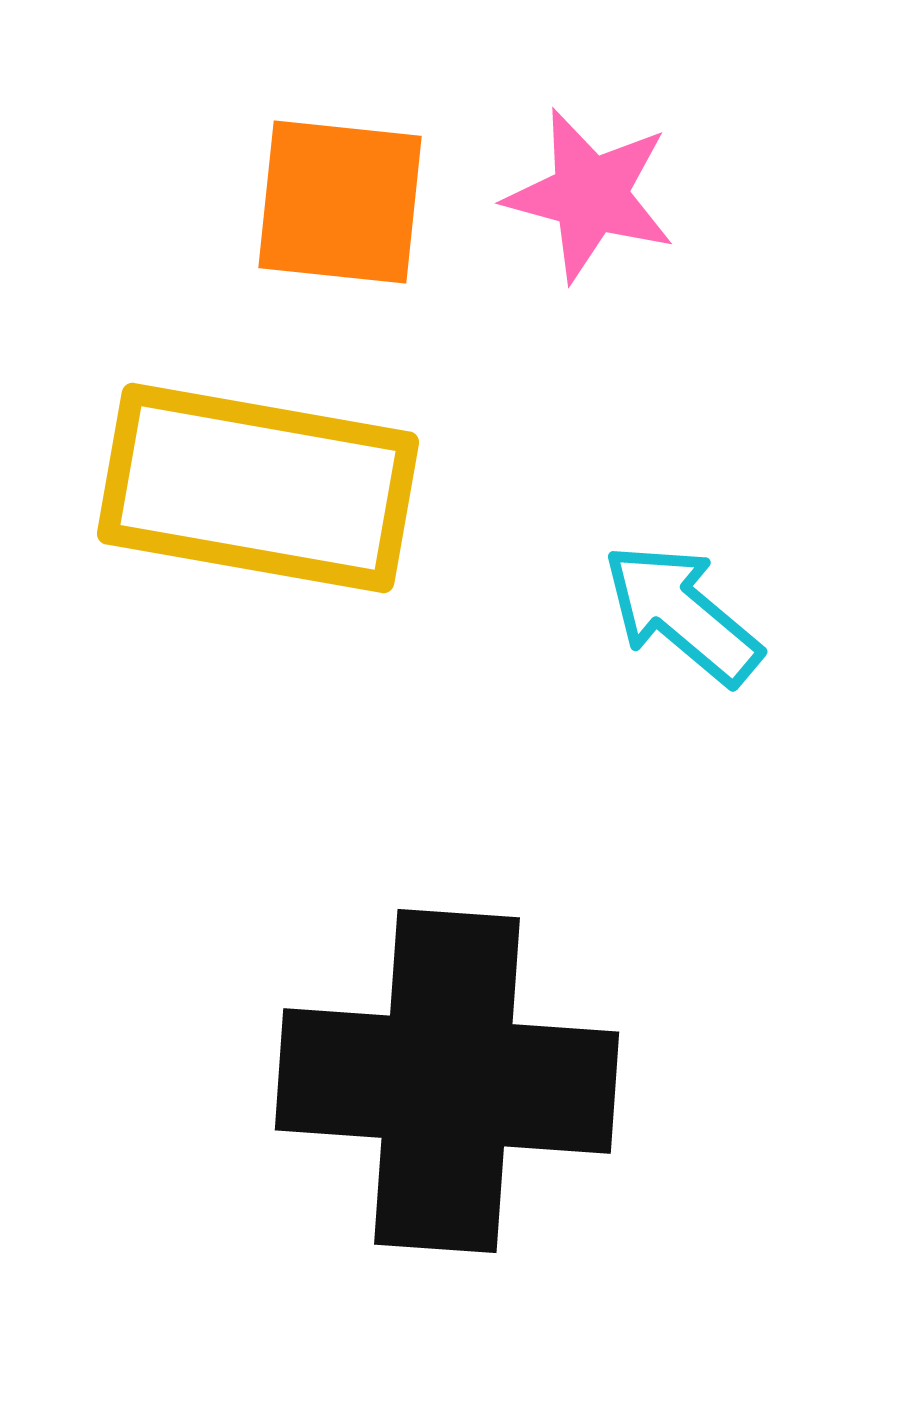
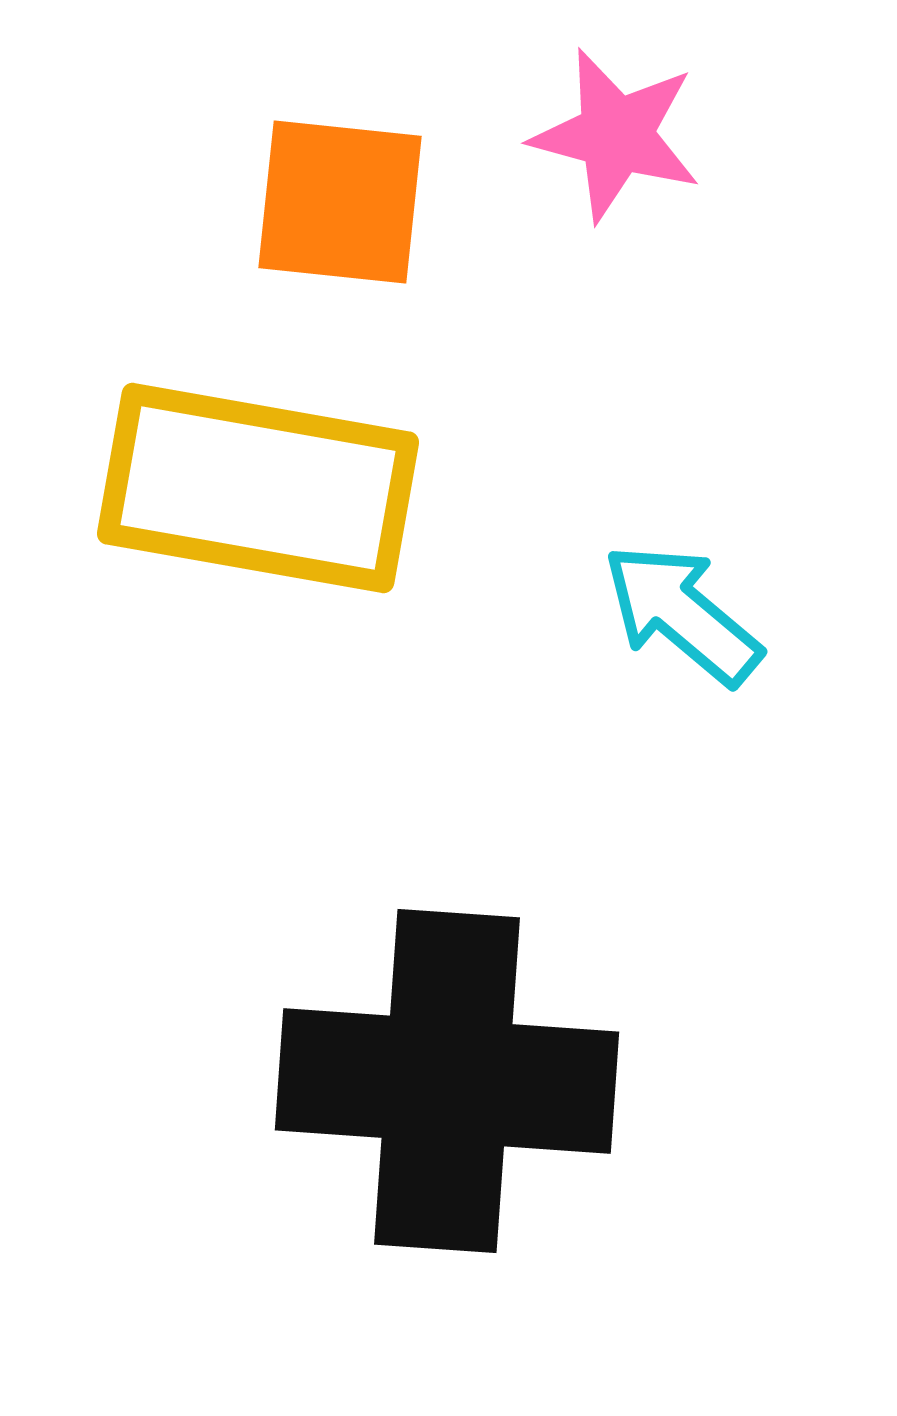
pink star: moved 26 px right, 60 px up
